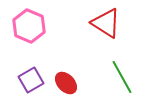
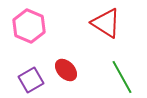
red ellipse: moved 13 px up
